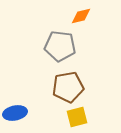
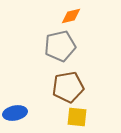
orange diamond: moved 10 px left
gray pentagon: rotated 20 degrees counterclockwise
yellow square: rotated 20 degrees clockwise
